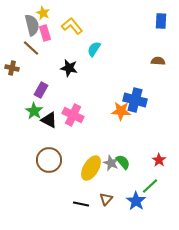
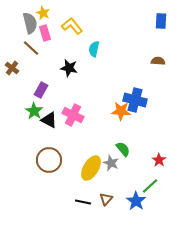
gray semicircle: moved 2 px left, 2 px up
cyan semicircle: rotated 21 degrees counterclockwise
brown cross: rotated 24 degrees clockwise
green semicircle: moved 13 px up
black line: moved 2 px right, 2 px up
